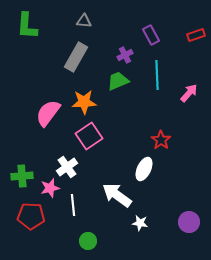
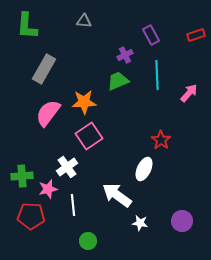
gray rectangle: moved 32 px left, 12 px down
pink star: moved 2 px left, 1 px down
purple circle: moved 7 px left, 1 px up
